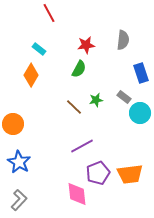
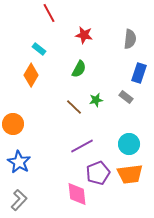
gray semicircle: moved 7 px right, 1 px up
red star: moved 2 px left, 10 px up; rotated 18 degrees clockwise
blue rectangle: moved 2 px left; rotated 36 degrees clockwise
gray rectangle: moved 2 px right
cyan circle: moved 11 px left, 31 px down
